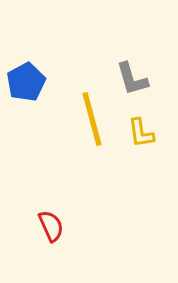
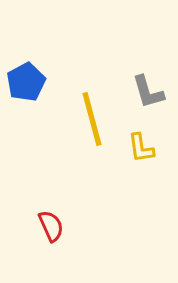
gray L-shape: moved 16 px right, 13 px down
yellow L-shape: moved 15 px down
